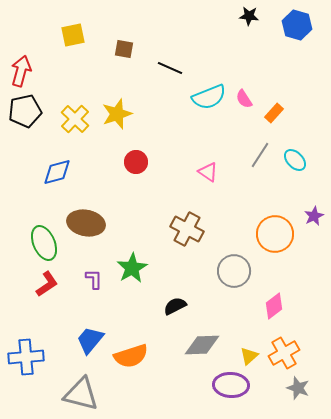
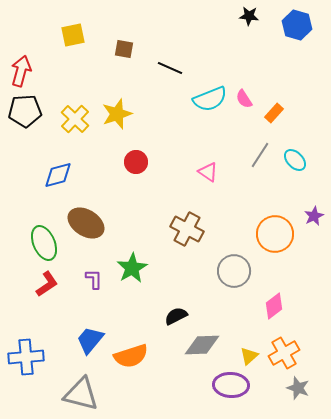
cyan semicircle: moved 1 px right, 2 px down
black pentagon: rotated 8 degrees clockwise
blue diamond: moved 1 px right, 3 px down
brown ellipse: rotated 21 degrees clockwise
black semicircle: moved 1 px right, 10 px down
